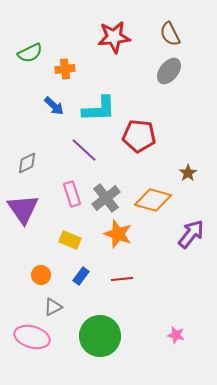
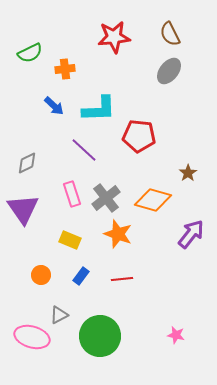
gray triangle: moved 6 px right, 8 px down
